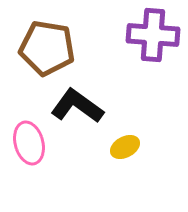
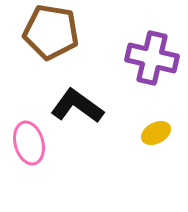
purple cross: moved 1 px left, 23 px down; rotated 9 degrees clockwise
brown pentagon: moved 4 px right, 16 px up
yellow ellipse: moved 31 px right, 14 px up
